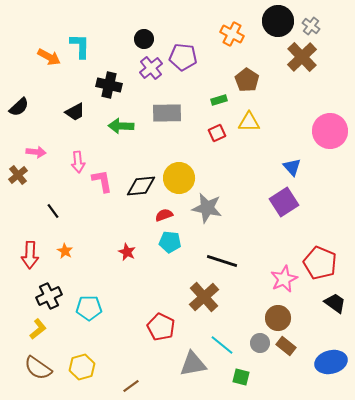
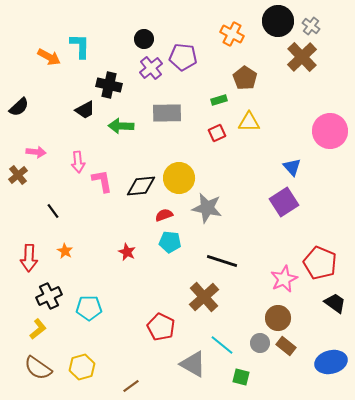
brown pentagon at (247, 80): moved 2 px left, 2 px up
black trapezoid at (75, 112): moved 10 px right, 2 px up
red arrow at (30, 255): moved 1 px left, 3 px down
gray triangle at (193, 364): rotated 40 degrees clockwise
